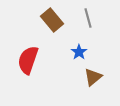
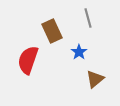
brown rectangle: moved 11 px down; rotated 15 degrees clockwise
brown triangle: moved 2 px right, 2 px down
